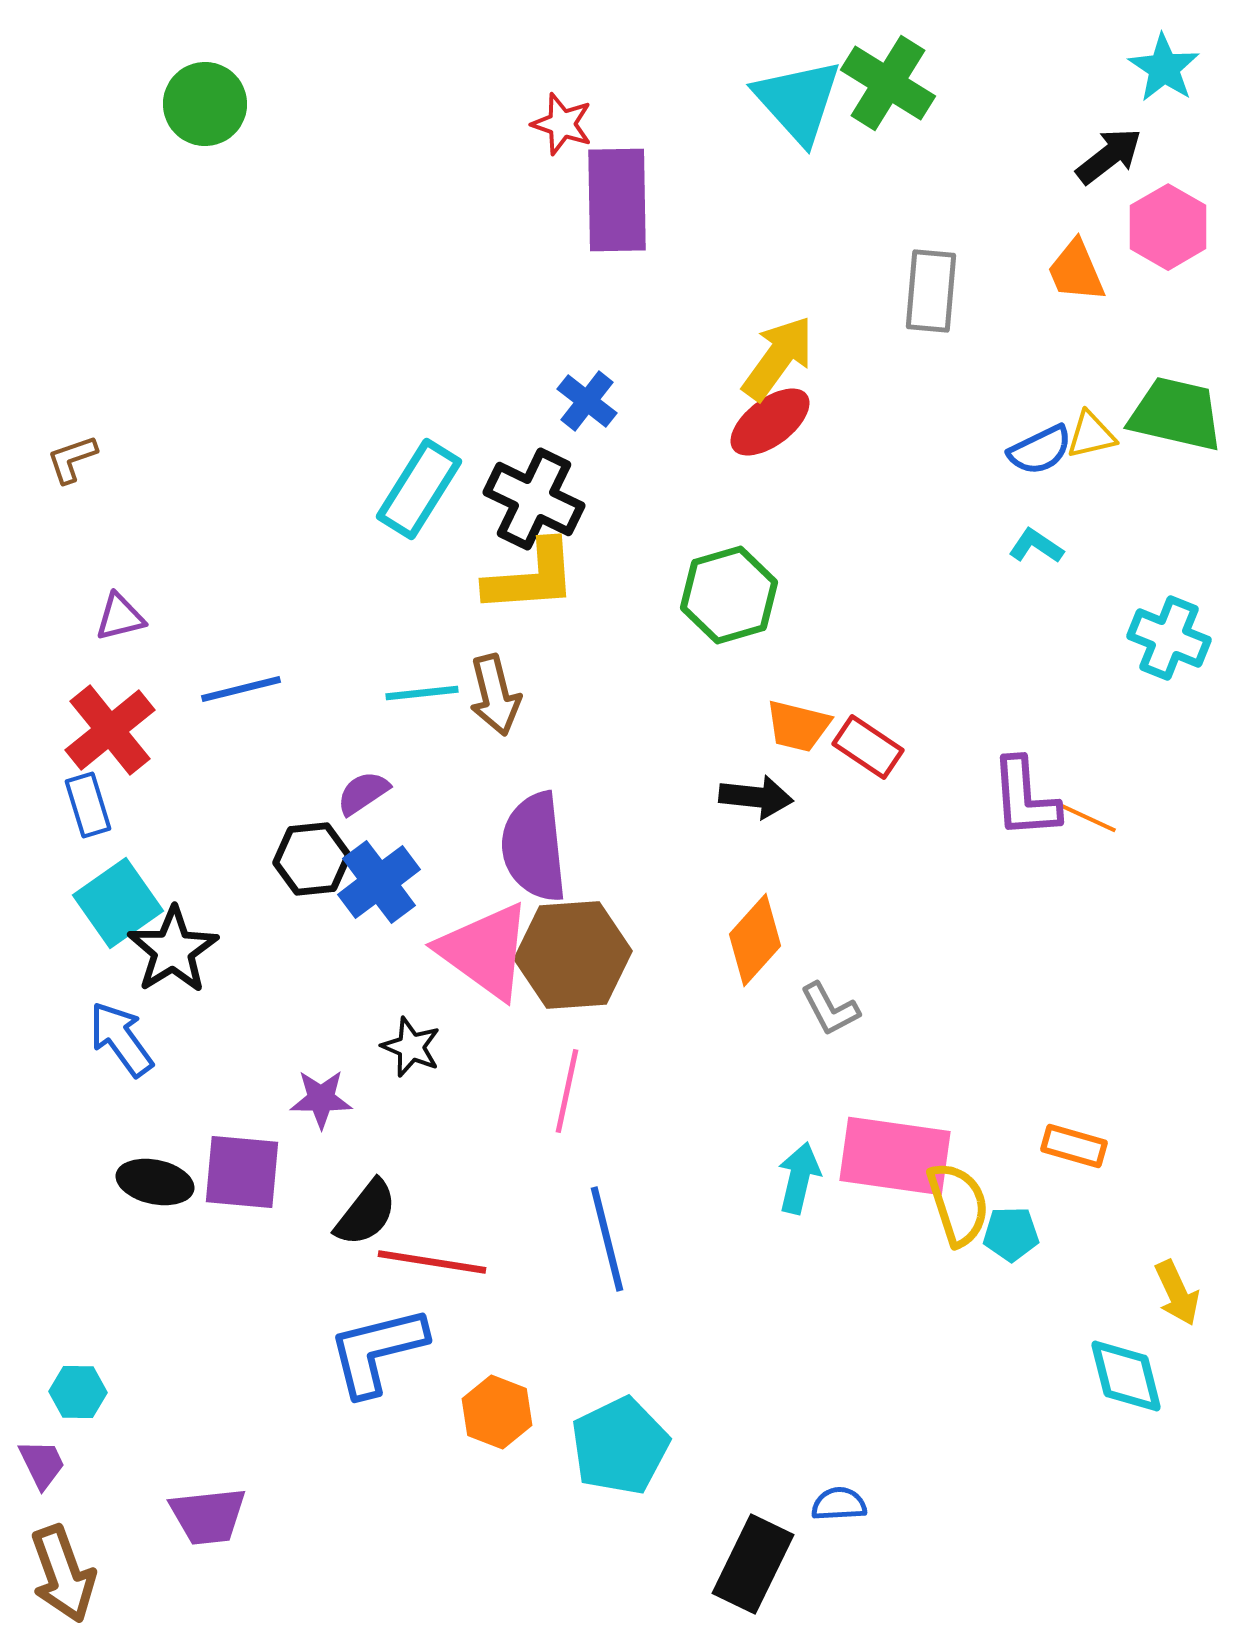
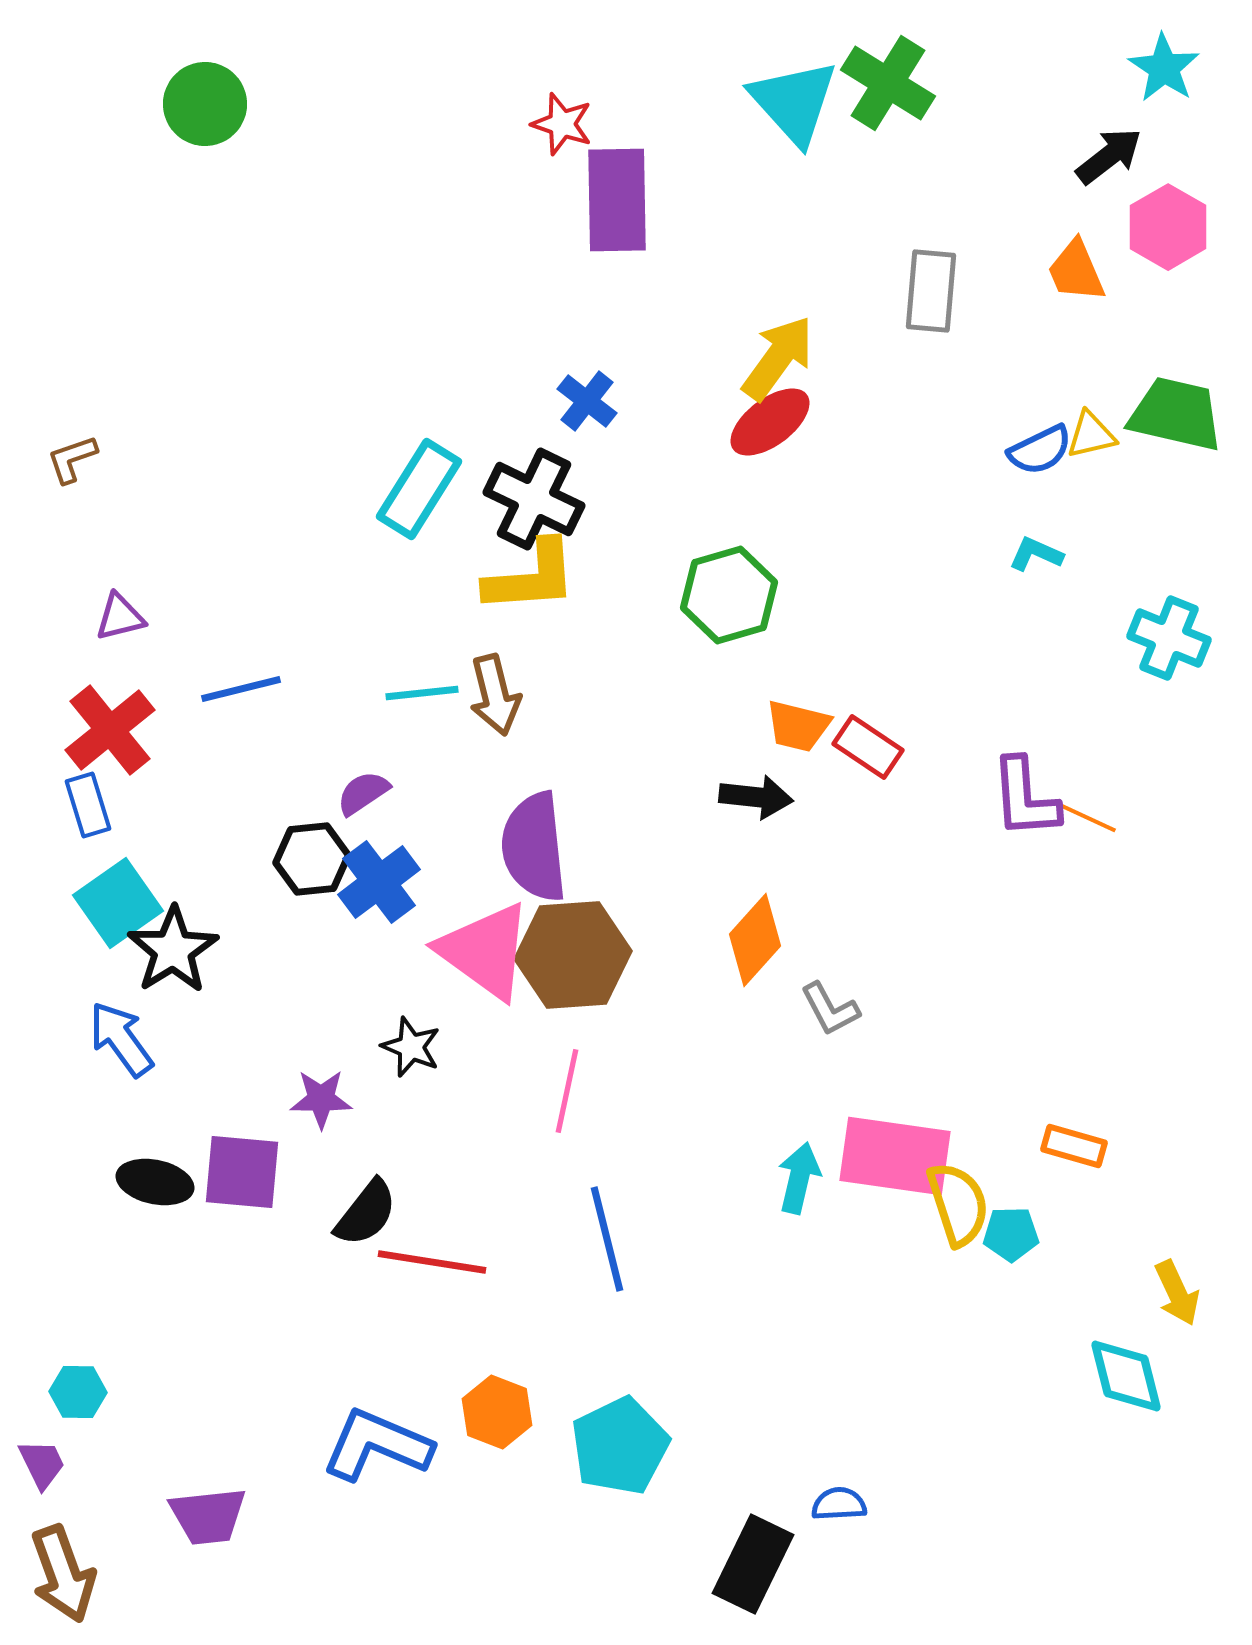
cyan triangle at (798, 101): moved 4 px left, 1 px down
cyan L-shape at (1036, 546): moved 8 px down; rotated 10 degrees counterclockwise
blue L-shape at (377, 1351): moved 94 px down; rotated 37 degrees clockwise
